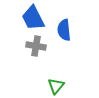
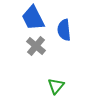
gray cross: rotated 30 degrees clockwise
